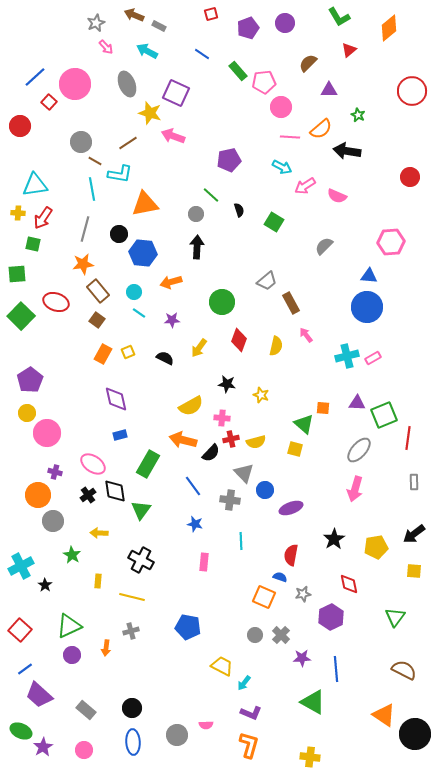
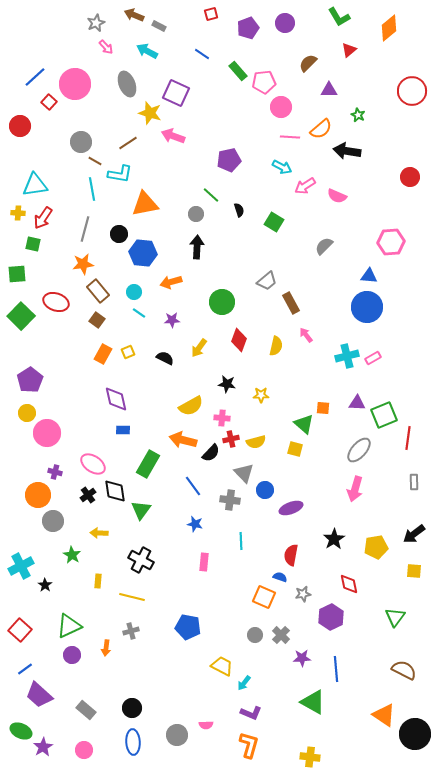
yellow star at (261, 395): rotated 21 degrees counterclockwise
blue rectangle at (120, 435): moved 3 px right, 5 px up; rotated 16 degrees clockwise
